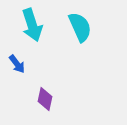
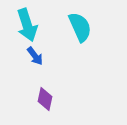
cyan arrow: moved 5 px left
blue arrow: moved 18 px right, 8 px up
